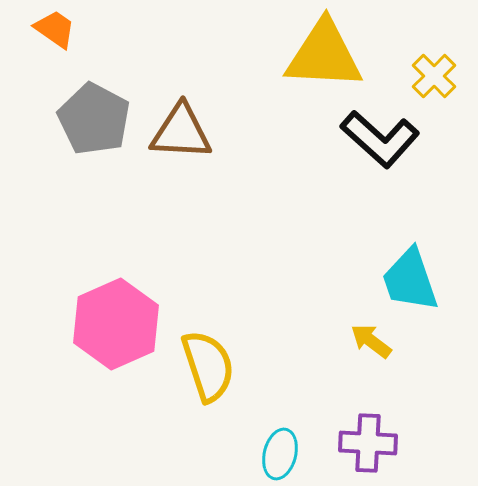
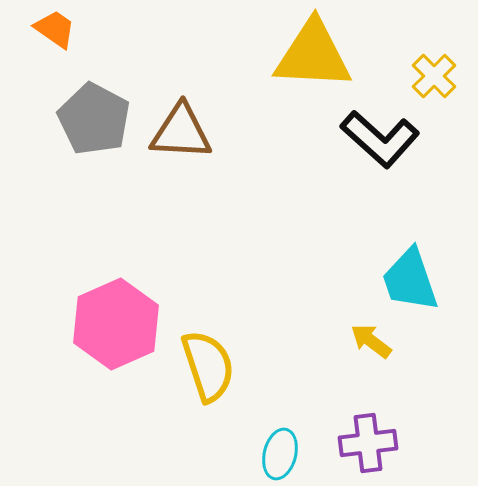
yellow triangle: moved 11 px left
purple cross: rotated 10 degrees counterclockwise
